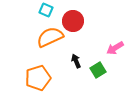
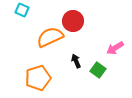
cyan square: moved 24 px left
green square: rotated 21 degrees counterclockwise
